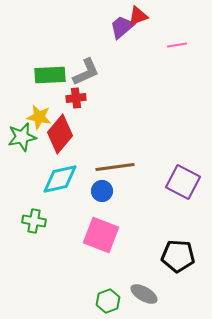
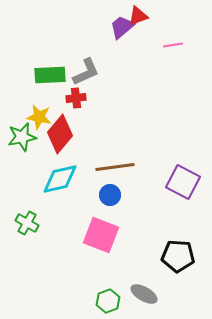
pink line: moved 4 px left
blue circle: moved 8 px right, 4 px down
green cross: moved 7 px left, 2 px down; rotated 20 degrees clockwise
